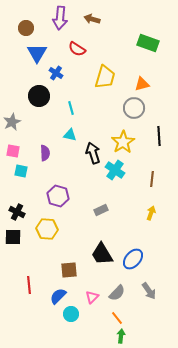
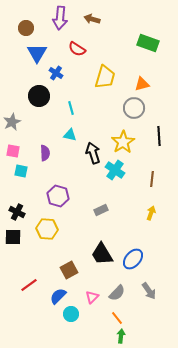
brown square: rotated 24 degrees counterclockwise
red line: rotated 60 degrees clockwise
